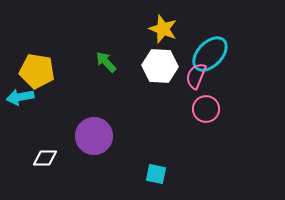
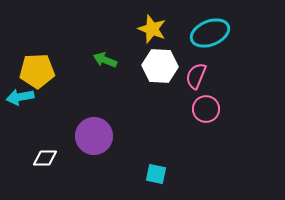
yellow star: moved 11 px left
cyan ellipse: moved 21 px up; rotated 24 degrees clockwise
green arrow: moved 1 px left, 2 px up; rotated 25 degrees counterclockwise
yellow pentagon: rotated 12 degrees counterclockwise
